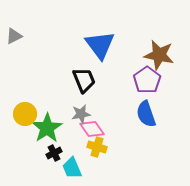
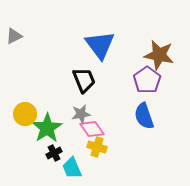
blue semicircle: moved 2 px left, 2 px down
